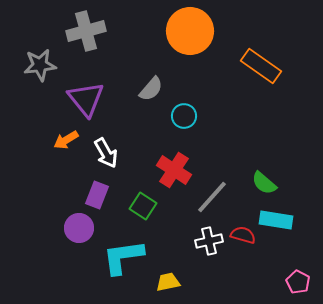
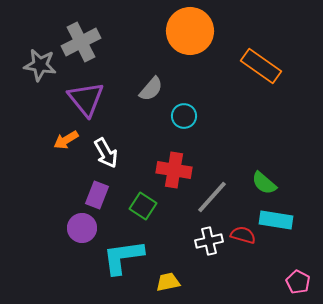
gray cross: moved 5 px left, 11 px down; rotated 12 degrees counterclockwise
gray star: rotated 16 degrees clockwise
red cross: rotated 24 degrees counterclockwise
purple circle: moved 3 px right
